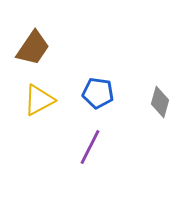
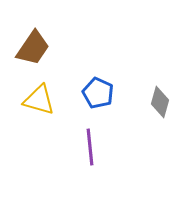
blue pentagon: rotated 16 degrees clockwise
yellow triangle: rotated 44 degrees clockwise
purple line: rotated 33 degrees counterclockwise
